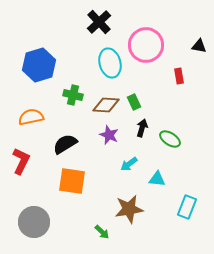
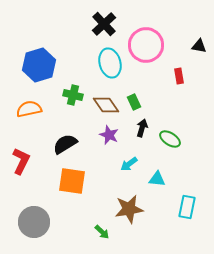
black cross: moved 5 px right, 2 px down
brown diamond: rotated 52 degrees clockwise
orange semicircle: moved 2 px left, 8 px up
cyan rectangle: rotated 10 degrees counterclockwise
